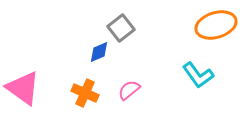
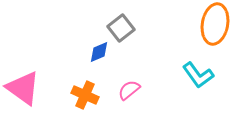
orange ellipse: moved 1 px left, 1 px up; rotated 63 degrees counterclockwise
orange cross: moved 2 px down
